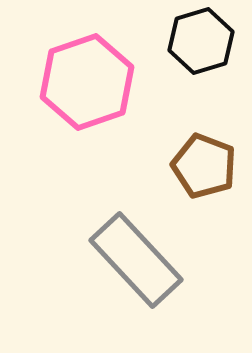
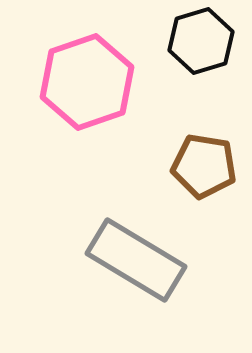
brown pentagon: rotated 12 degrees counterclockwise
gray rectangle: rotated 16 degrees counterclockwise
